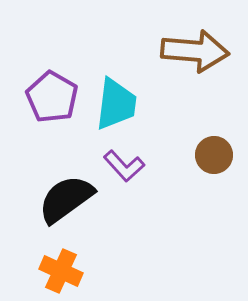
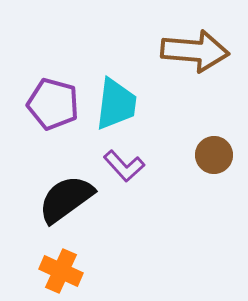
purple pentagon: moved 1 px right, 7 px down; rotated 15 degrees counterclockwise
